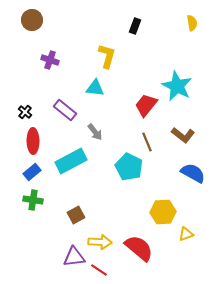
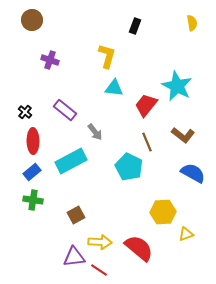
cyan triangle: moved 19 px right
